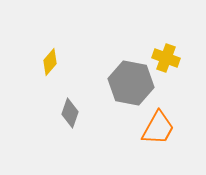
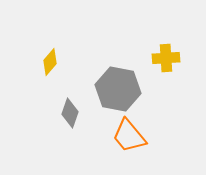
yellow cross: rotated 24 degrees counterclockwise
gray hexagon: moved 13 px left, 6 px down
orange trapezoid: moved 29 px left, 8 px down; rotated 111 degrees clockwise
